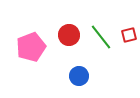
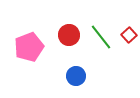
red square: rotated 28 degrees counterclockwise
pink pentagon: moved 2 px left
blue circle: moved 3 px left
